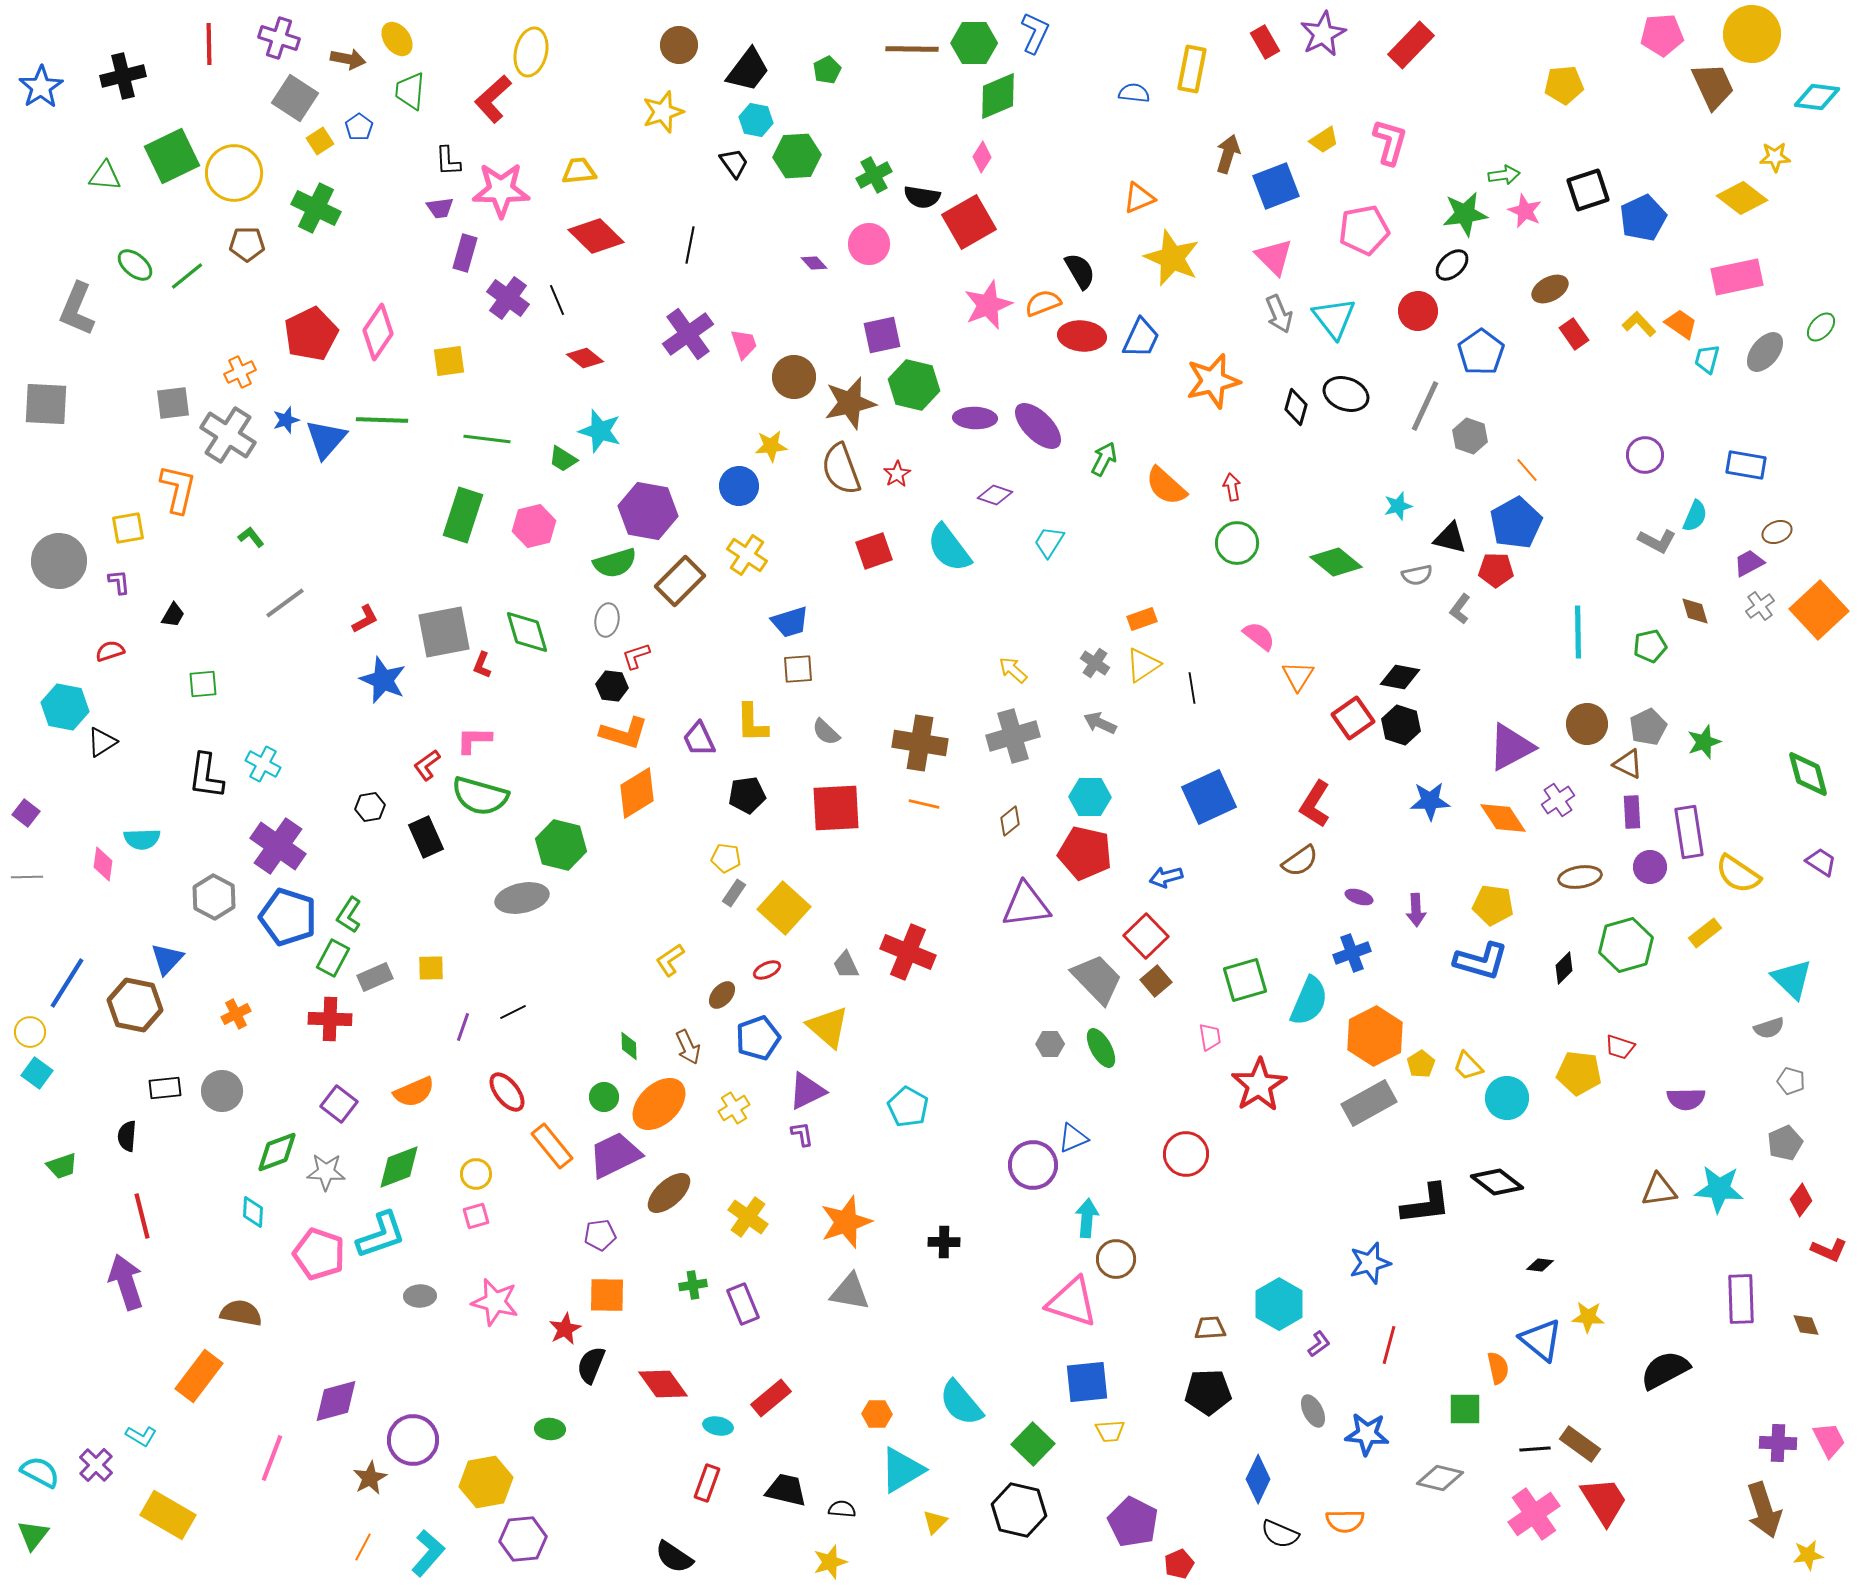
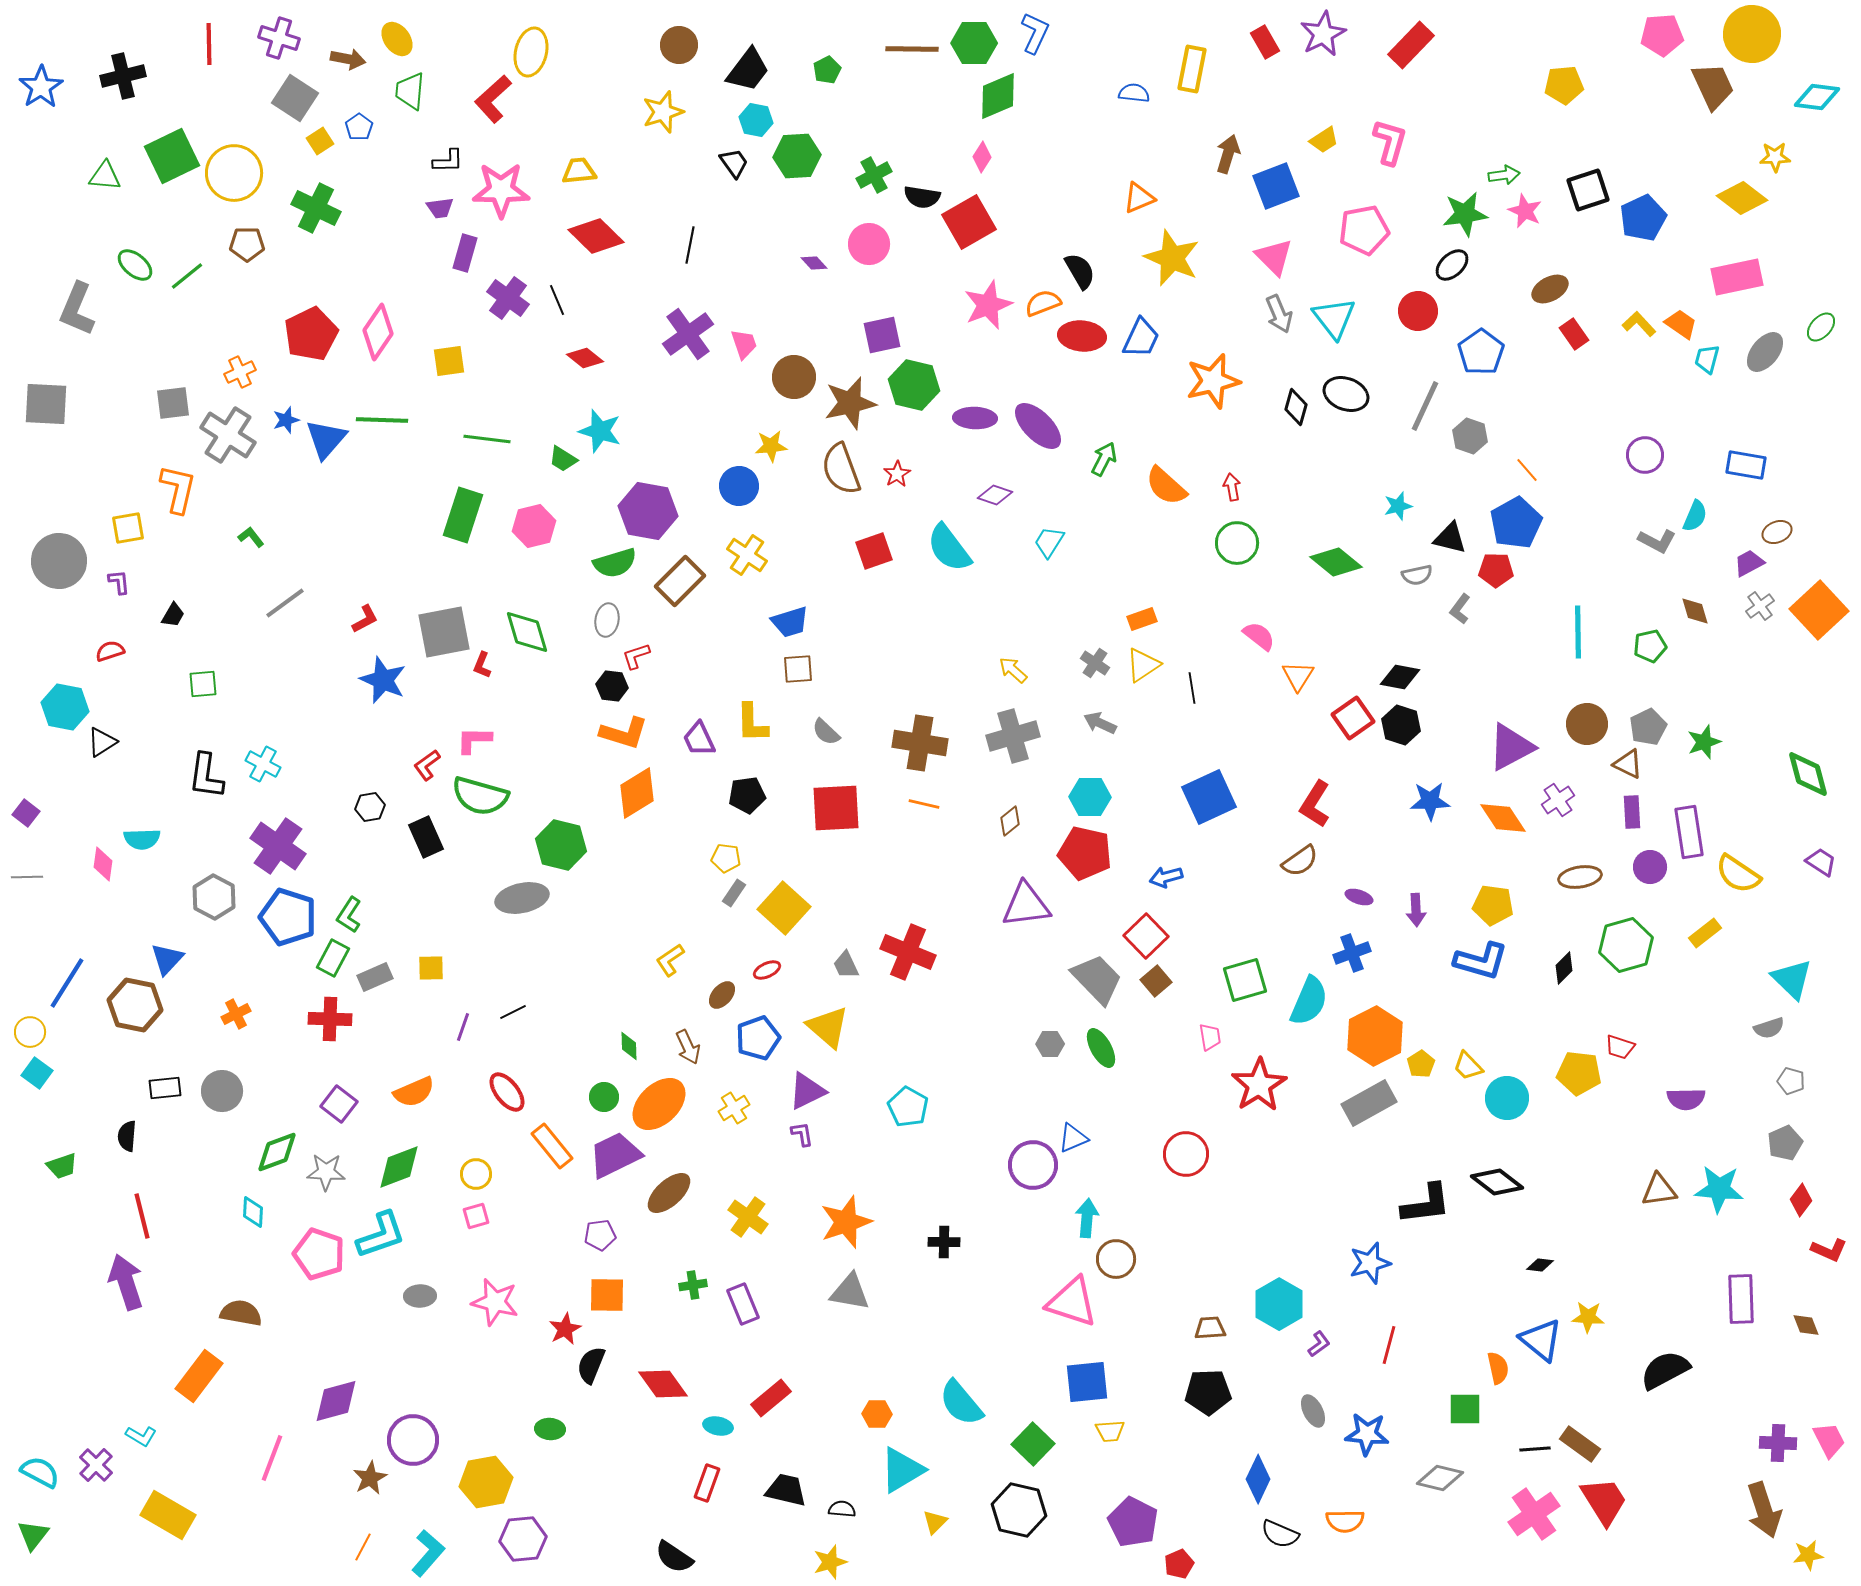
black L-shape at (448, 161): rotated 88 degrees counterclockwise
